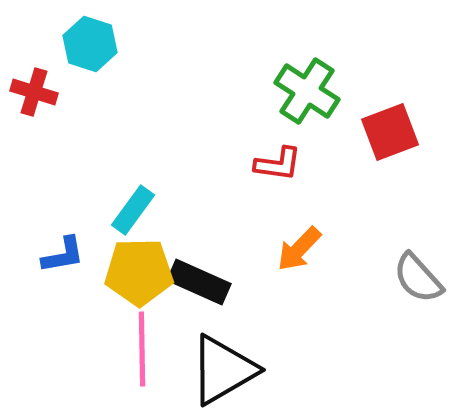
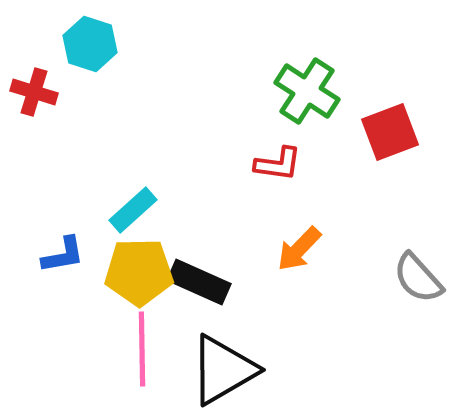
cyan rectangle: rotated 12 degrees clockwise
